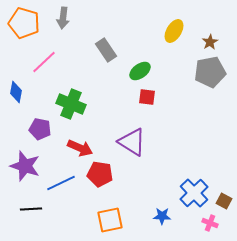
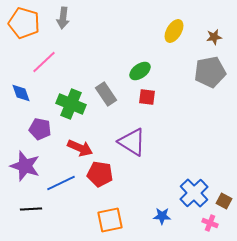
brown star: moved 4 px right, 5 px up; rotated 21 degrees clockwise
gray rectangle: moved 44 px down
blue diamond: moved 5 px right, 1 px down; rotated 30 degrees counterclockwise
